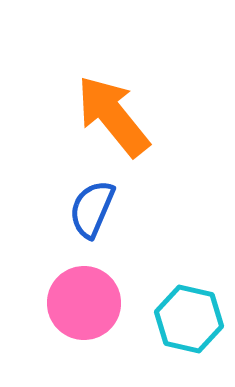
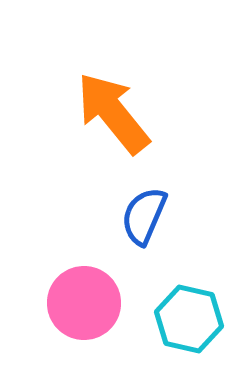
orange arrow: moved 3 px up
blue semicircle: moved 52 px right, 7 px down
